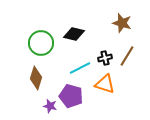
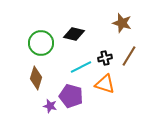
brown line: moved 2 px right
cyan line: moved 1 px right, 1 px up
